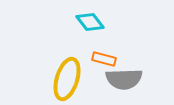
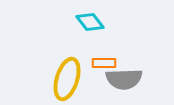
orange rectangle: moved 4 px down; rotated 15 degrees counterclockwise
